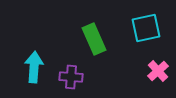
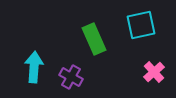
cyan square: moved 5 px left, 3 px up
pink cross: moved 4 px left, 1 px down
purple cross: rotated 25 degrees clockwise
